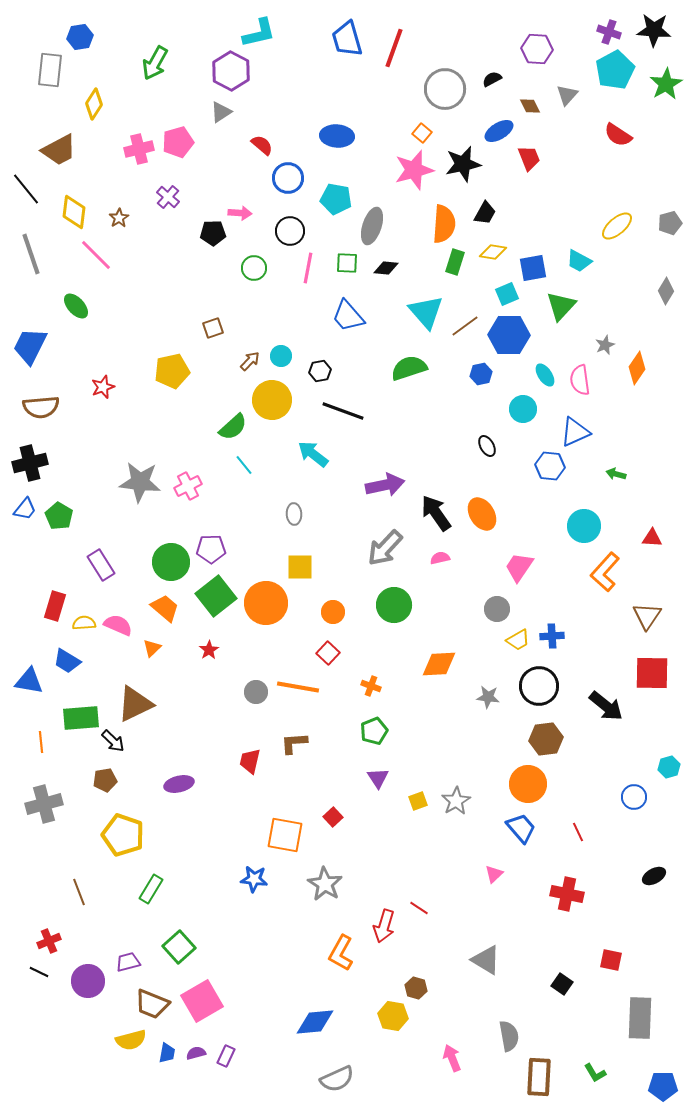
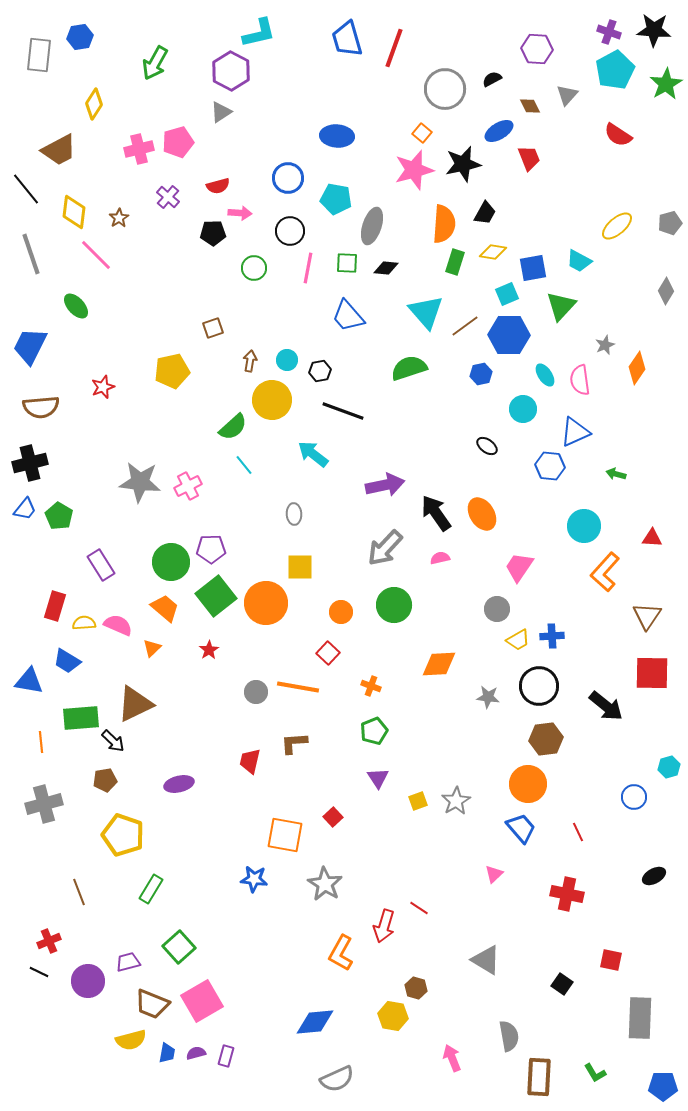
gray rectangle at (50, 70): moved 11 px left, 15 px up
red semicircle at (262, 145): moved 44 px left, 41 px down; rotated 125 degrees clockwise
cyan circle at (281, 356): moved 6 px right, 4 px down
brown arrow at (250, 361): rotated 35 degrees counterclockwise
black ellipse at (487, 446): rotated 25 degrees counterclockwise
orange circle at (333, 612): moved 8 px right
purple rectangle at (226, 1056): rotated 10 degrees counterclockwise
